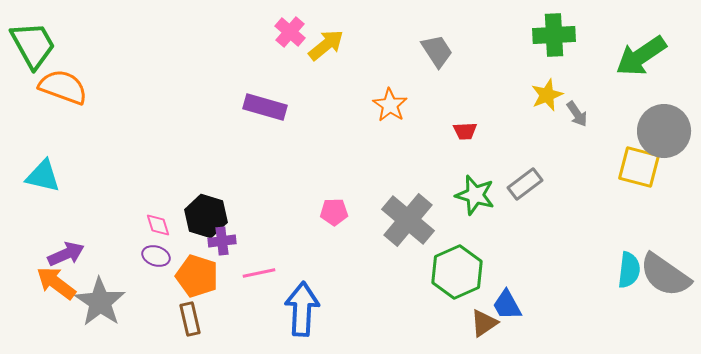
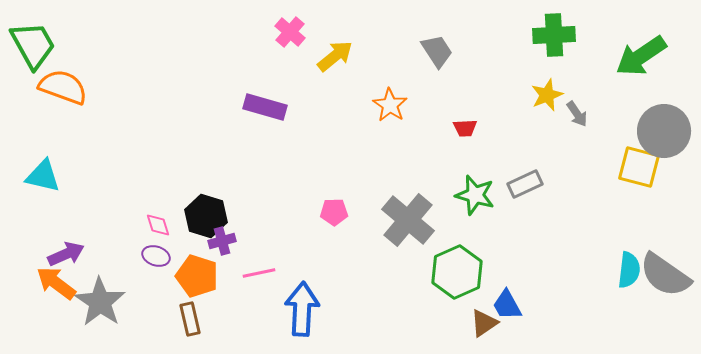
yellow arrow: moved 9 px right, 11 px down
red trapezoid: moved 3 px up
gray rectangle: rotated 12 degrees clockwise
purple cross: rotated 8 degrees counterclockwise
